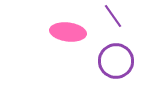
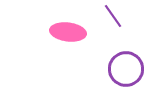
purple circle: moved 10 px right, 8 px down
